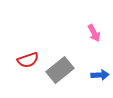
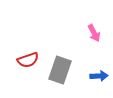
gray rectangle: rotated 32 degrees counterclockwise
blue arrow: moved 1 px left, 1 px down
